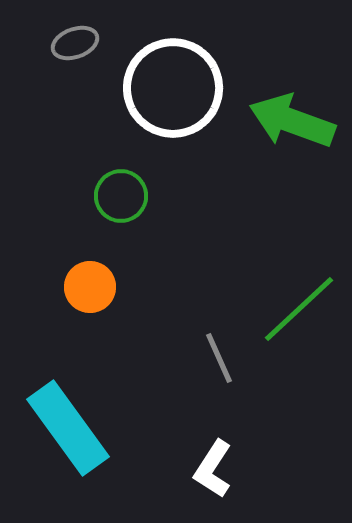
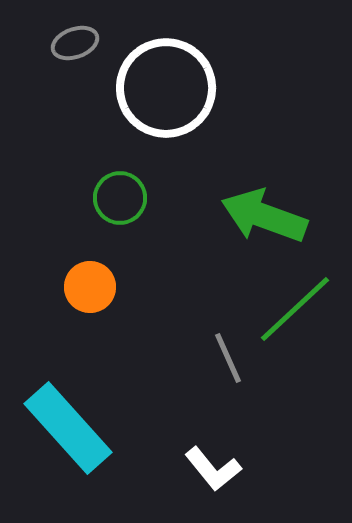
white circle: moved 7 px left
green arrow: moved 28 px left, 95 px down
green circle: moved 1 px left, 2 px down
green line: moved 4 px left
gray line: moved 9 px right
cyan rectangle: rotated 6 degrees counterclockwise
white L-shape: rotated 72 degrees counterclockwise
